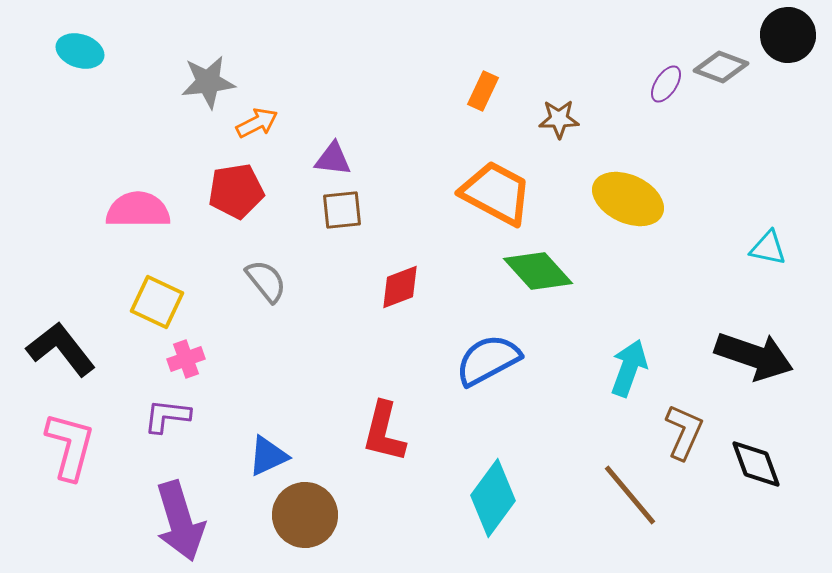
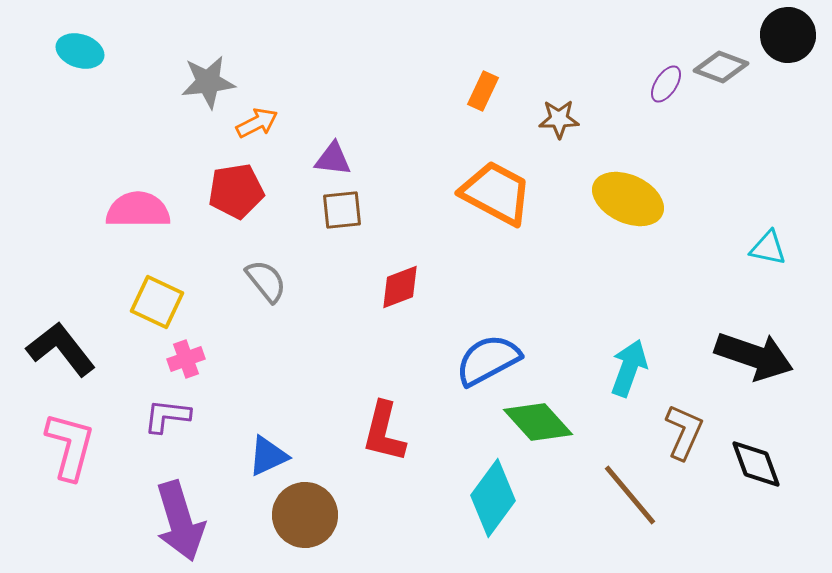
green diamond: moved 151 px down
